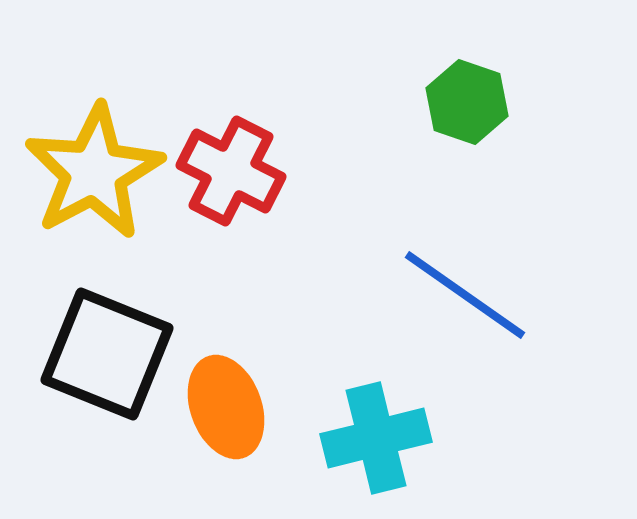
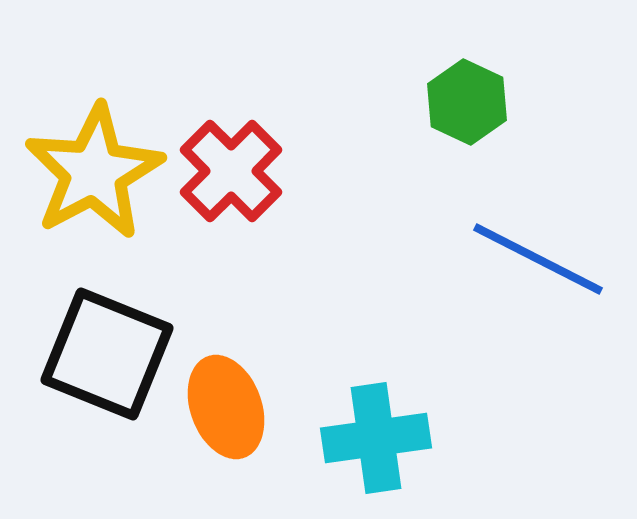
green hexagon: rotated 6 degrees clockwise
red cross: rotated 18 degrees clockwise
blue line: moved 73 px right, 36 px up; rotated 8 degrees counterclockwise
cyan cross: rotated 6 degrees clockwise
